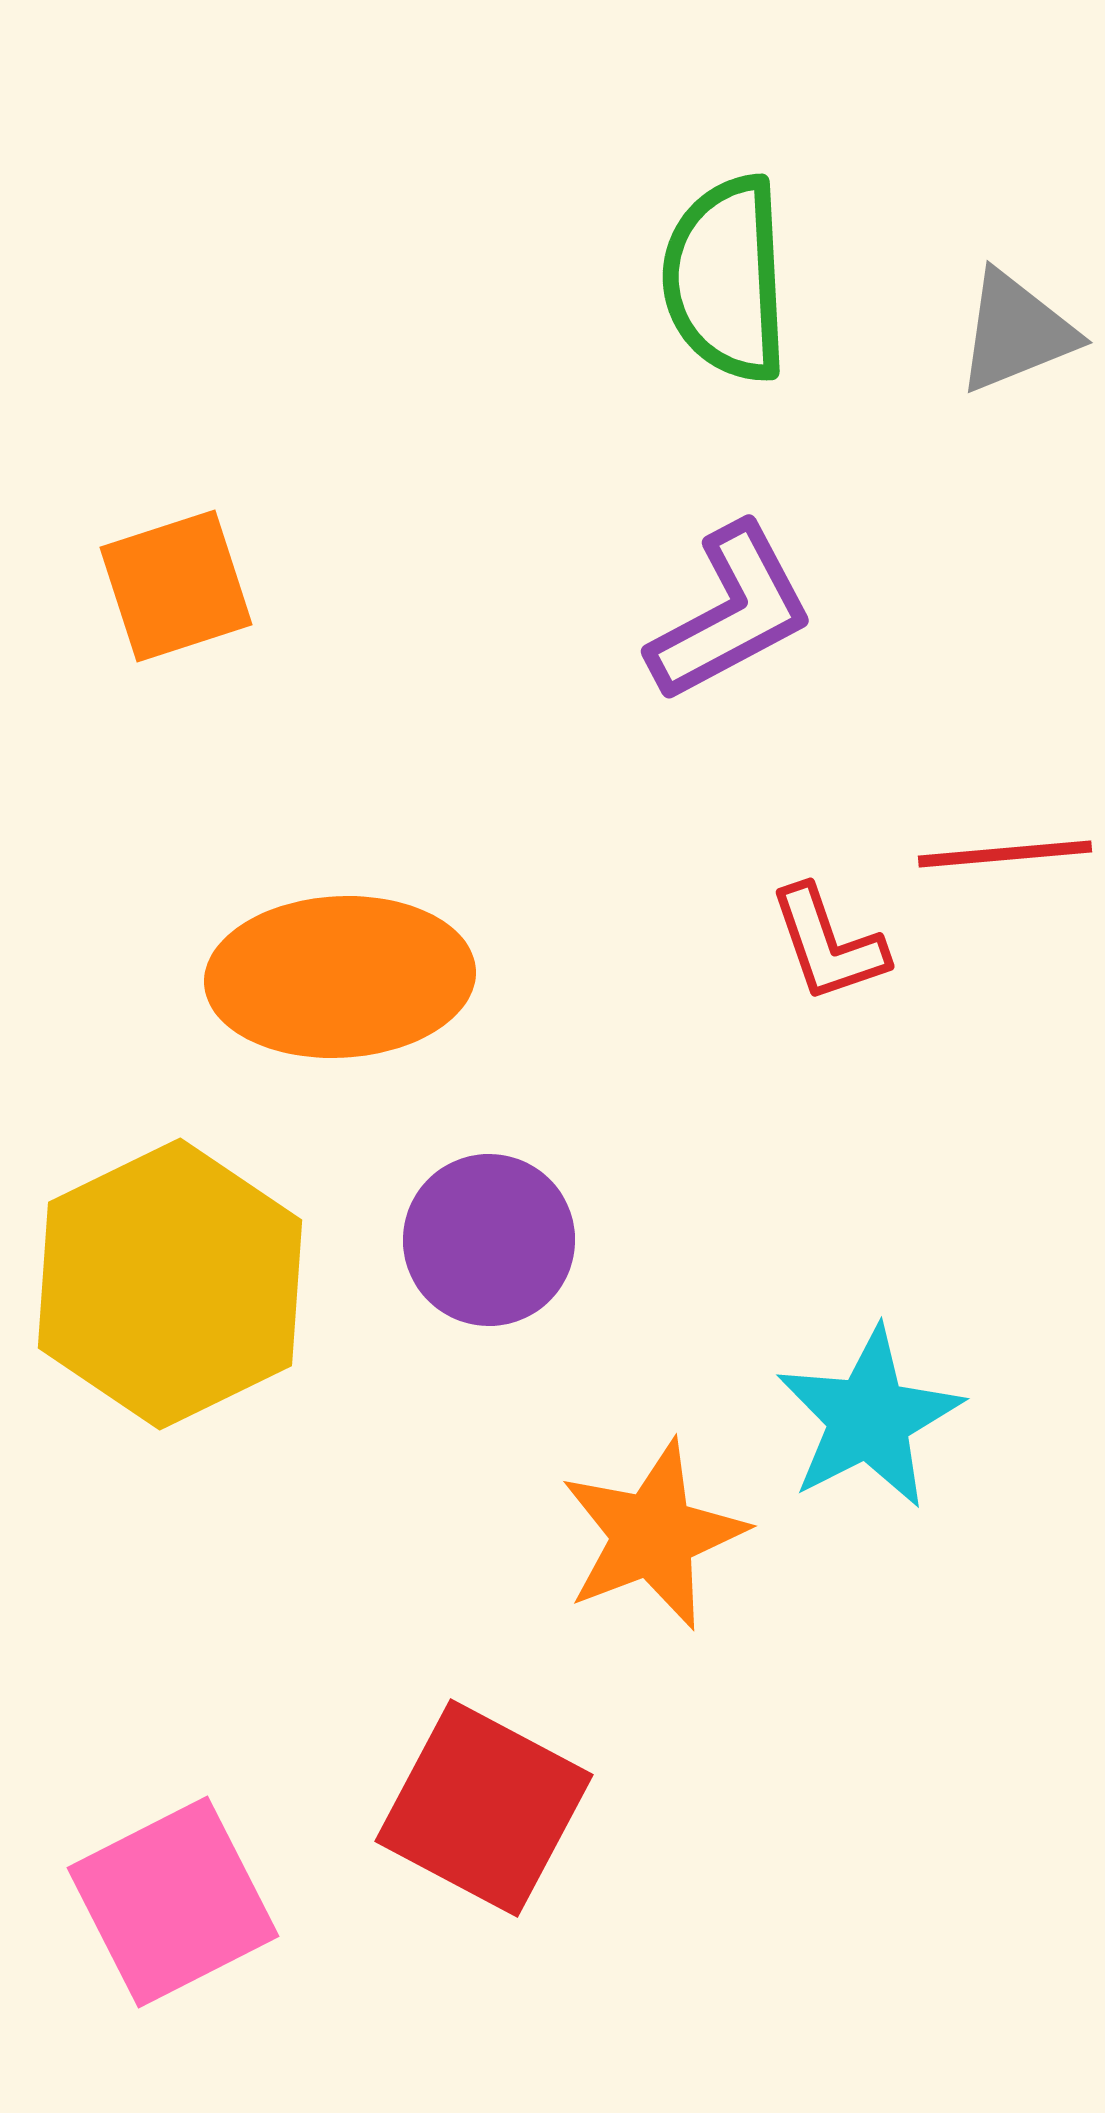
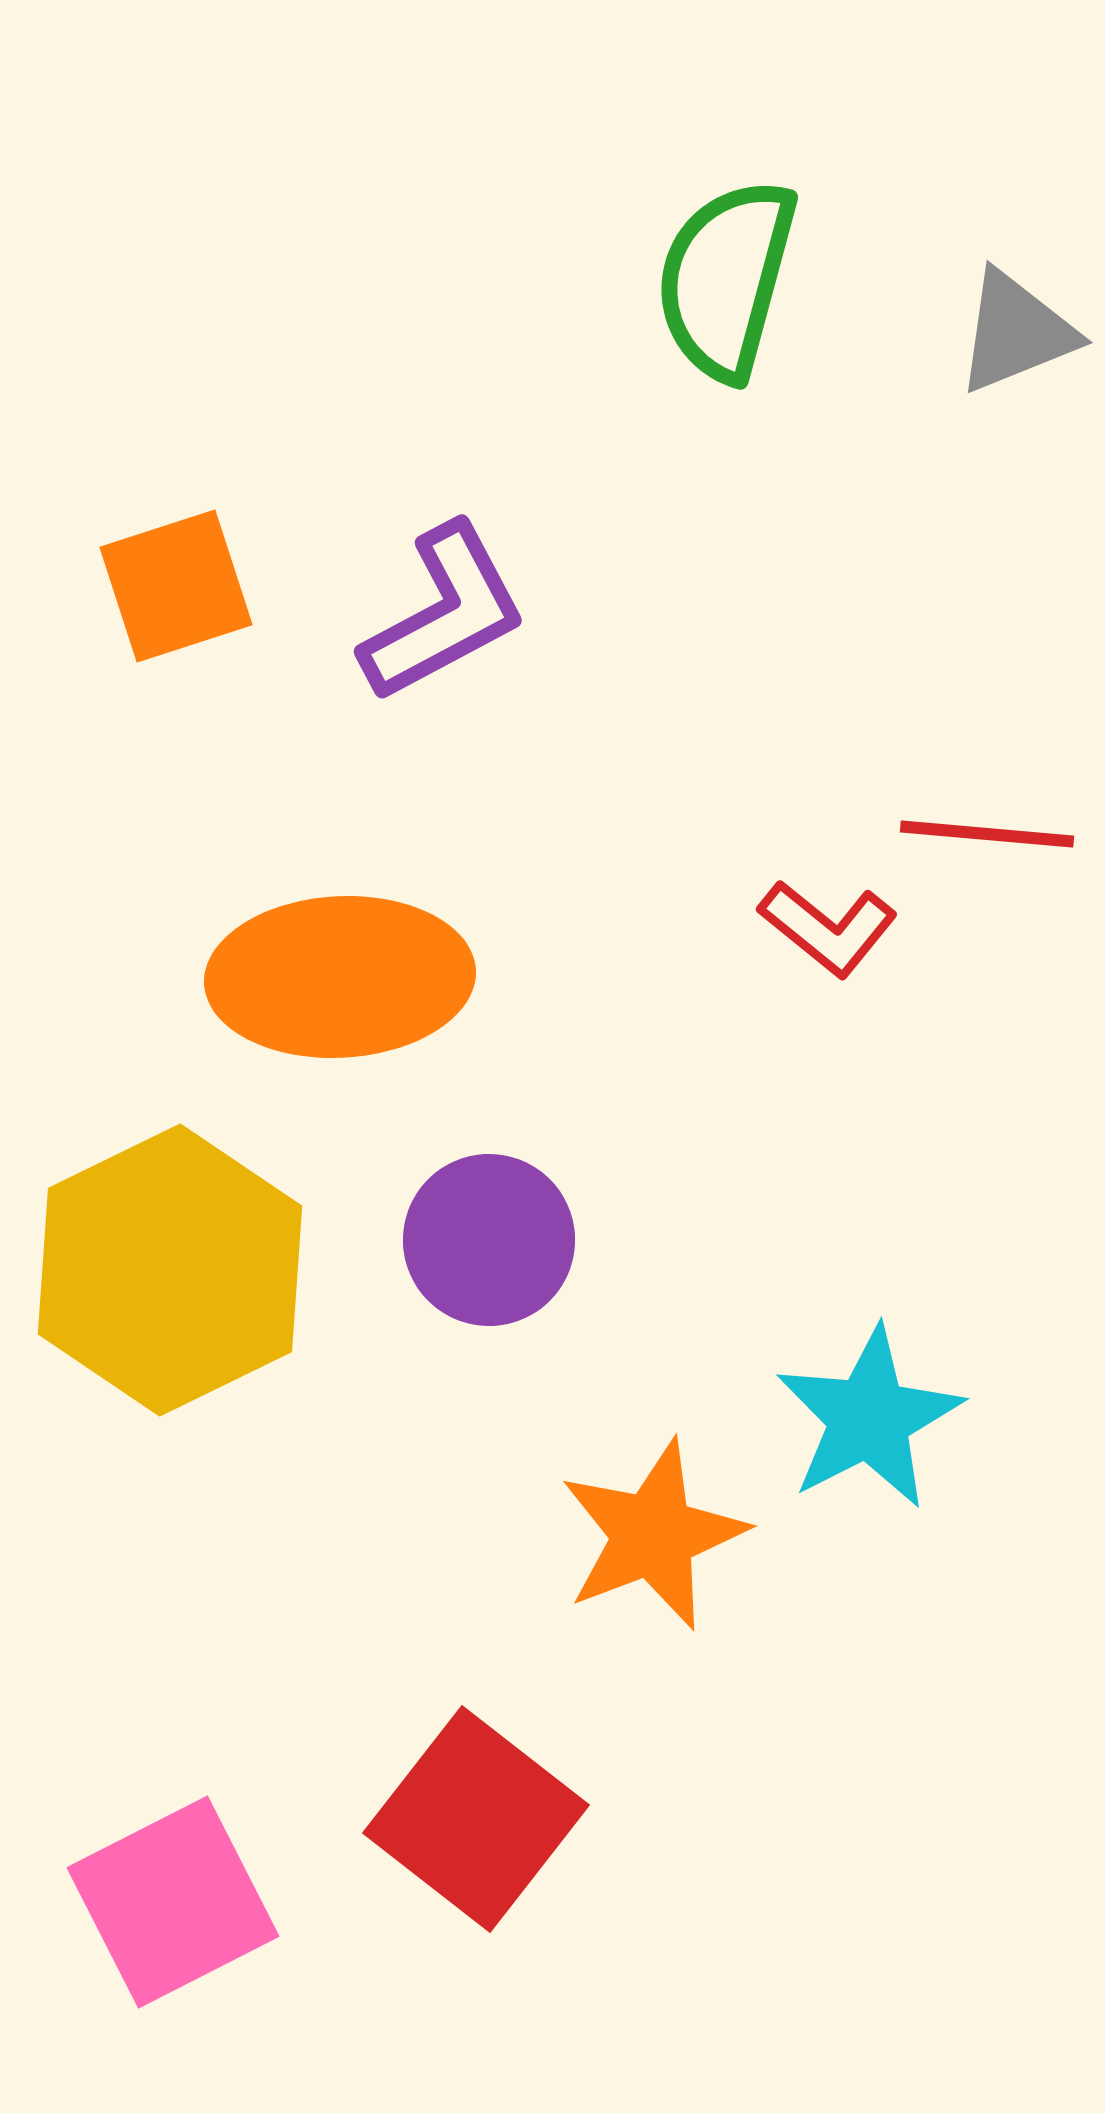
green semicircle: rotated 18 degrees clockwise
purple L-shape: moved 287 px left
red line: moved 18 px left, 20 px up; rotated 10 degrees clockwise
red L-shape: moved 16 px up; rotated 32 degrees counterclockwise
yellow hexagon: moved 14 px up
red square: moved 8 px left, 11 px down; rotated 10 degrees clockwise
